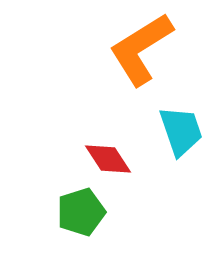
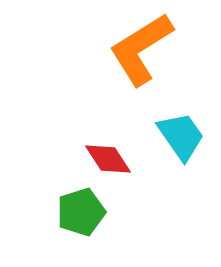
cyan trapezoid: moved 5 px down; rotated 16 degrees counterclockwise
